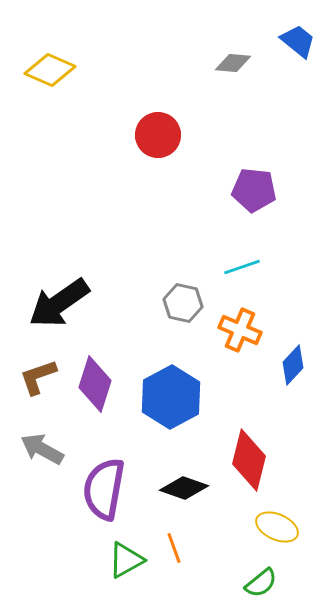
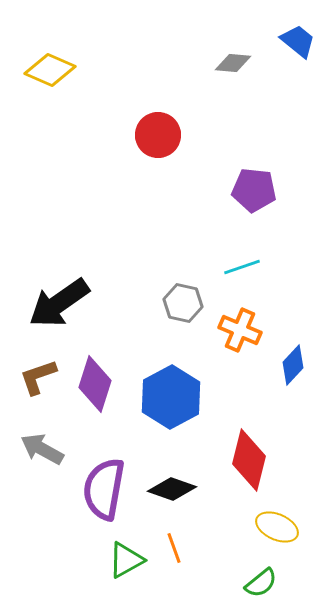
black diamond: moved 12 px left, 1 px down
